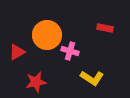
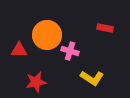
red triangle: moved 2 px right, 2 px up; rotated 30 degrees clockwise
